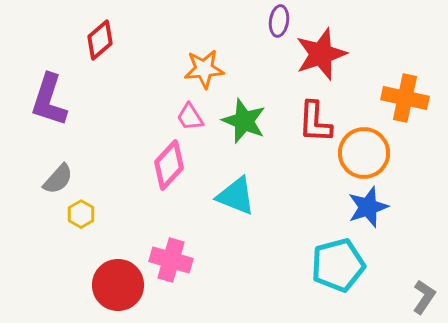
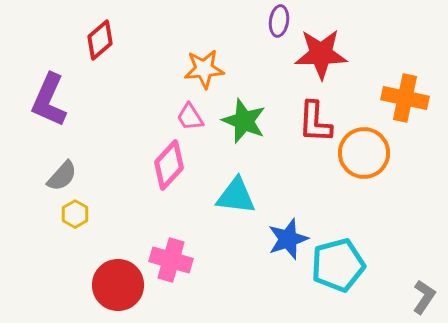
red star: rotated 18 degrees clockwise
purple L-shape: rotated 6 degrees clockwise
gray semicircle: moved 4 px right, 3 px up
cyan triangle: rotated 15 degrees counterclockwise
blue star: moved 80 px left, 32 px down
yellow hexagon: moved 6 px left
